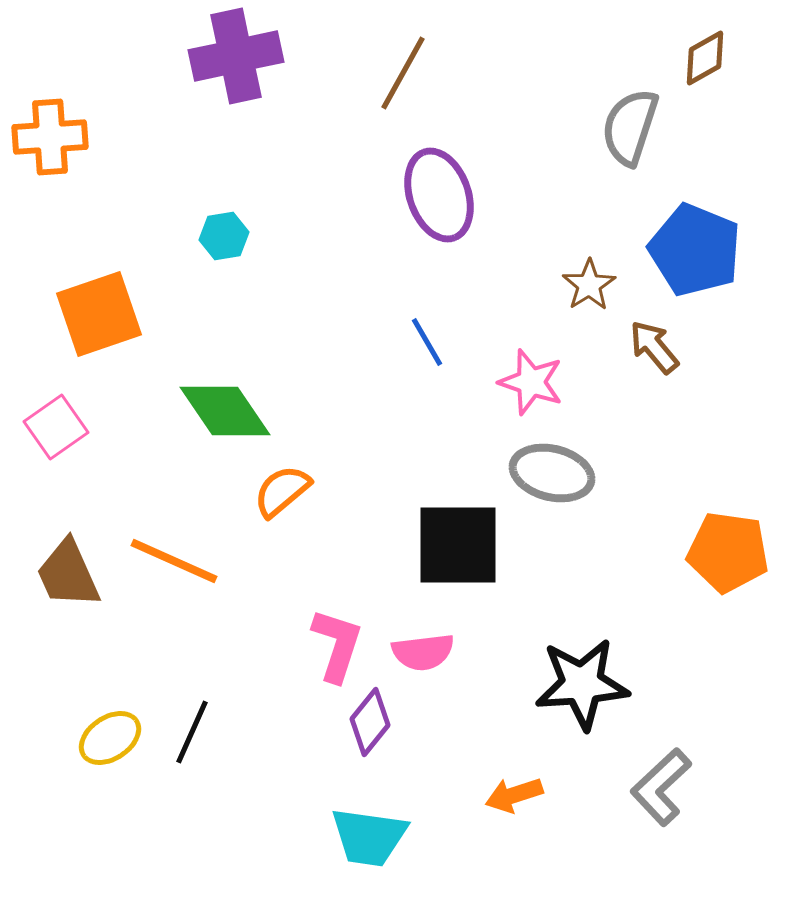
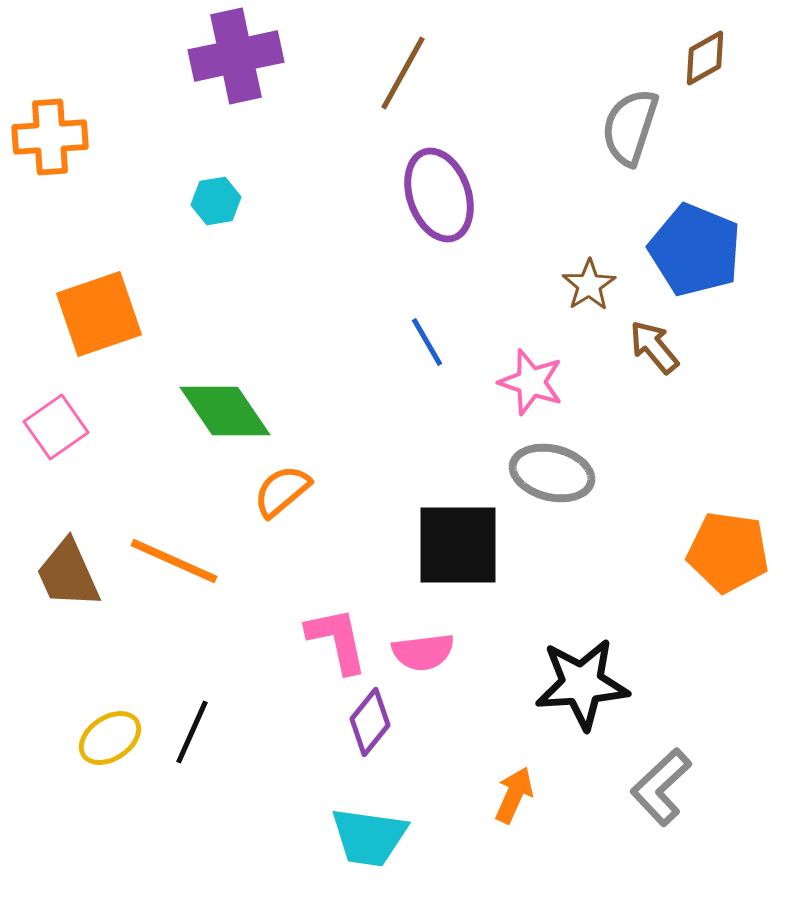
cyan hexagon: moved 8 px left, 35 px up
pink L-shape: moved 5 px up; rotated 30 degrees counterclockwise
orange arrow: rotated 132 degrees clockwise
